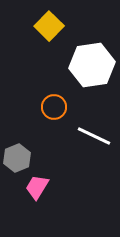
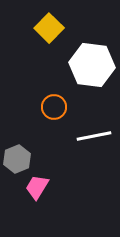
yellow square: moved 2 px down
white hexagon: rotated 15 degrees clockwise
white line: rotated 36 degrees counterclockwise
gray hexagon: moved 1 px down
